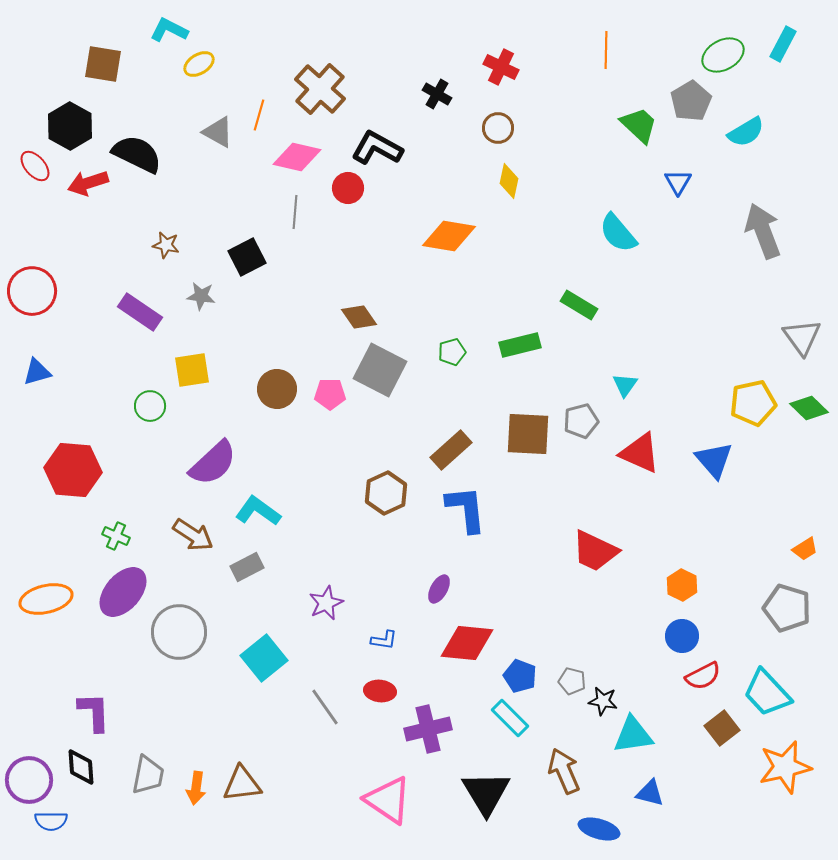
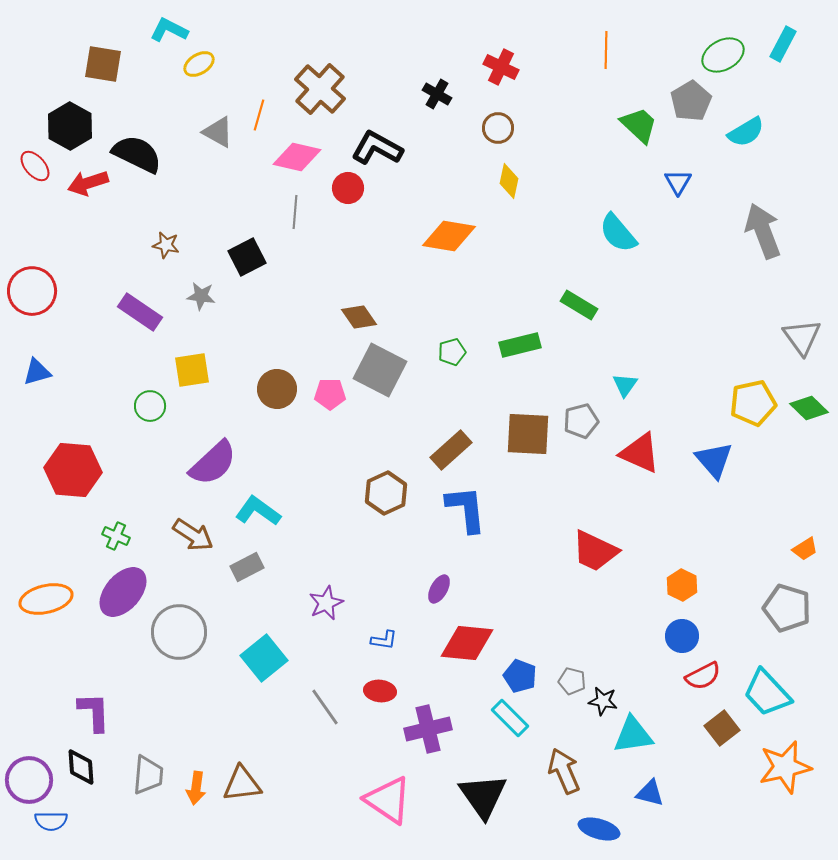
gray trapezoid at (148, 775): rotated 6 degrees counterclockwise
black triangle at (486, 793): moved 3 px left, 3 px down; rotated 4 degrees counterclockwise
